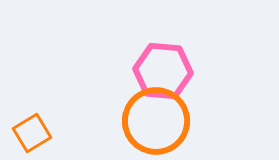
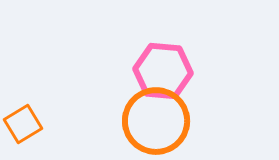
orange square: moved 9 px left, 9 px up
